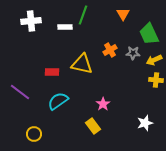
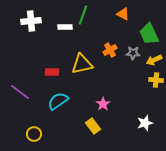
orange triangle: rotated 32 degrees counterclockwise
yellow triangle: rotated 25 degrees counterclockwise
